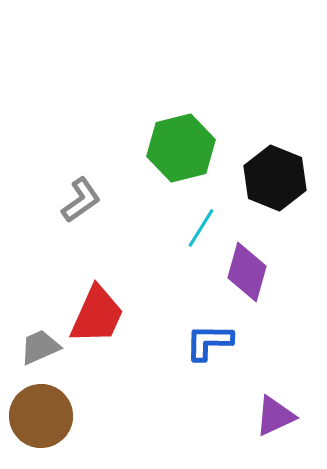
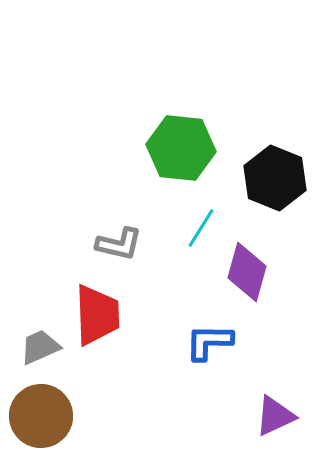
green hexagon: rotated 20 degrees clockwise
gray L-shape: moved 38 px right, 44 px down; rotated 48 degrees clockwise
red trapezoid: rotated 26 degrees counterclockwise
